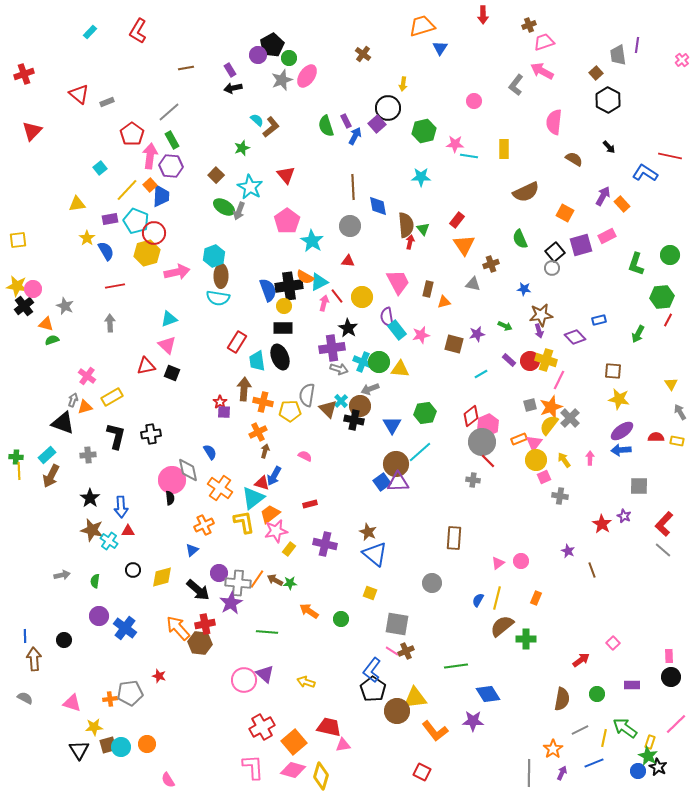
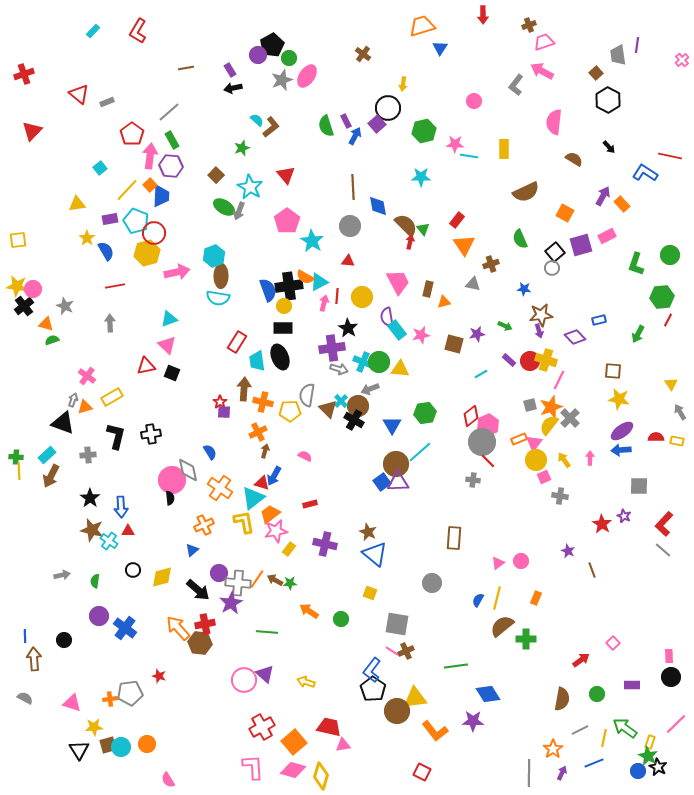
cyan rectangle at (90, 32): moved 3 px right, 1 px up
brown semicircle at (406, 225): rotated 40 degrees counterclockwise
red line at (337, 296): rotated 42 degrees clockwise
brown circle at (360, 406): moved 2 px left
black cross at (354, 420): rotated 18 degrees clockwise
